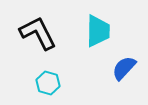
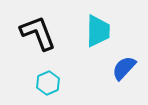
black L-shape: rotated 6 degrees clockwise
cyan hexagon: rotated 20 degrees clockwise
